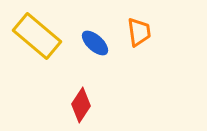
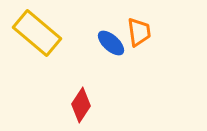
yellow rectangle: moved 3 px up
blue ellipse: moved 16 px right
